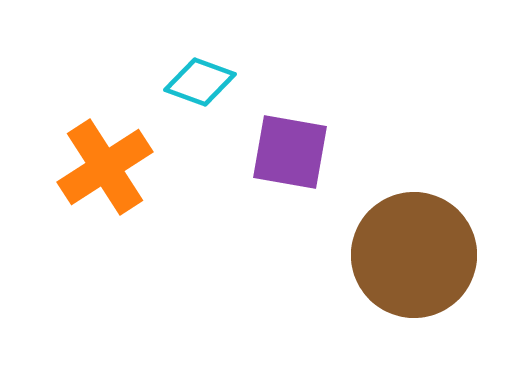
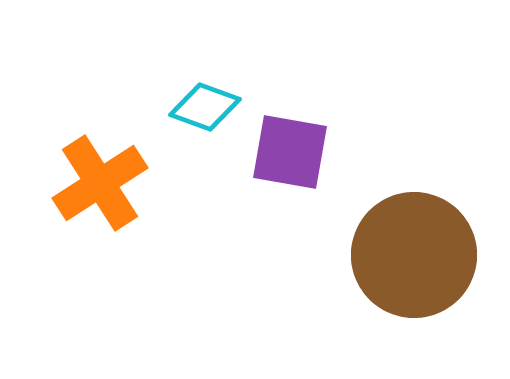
cyan diamond: moved 5 px right, 25 px down
orange cross: moved 5 px left, 16 px down
